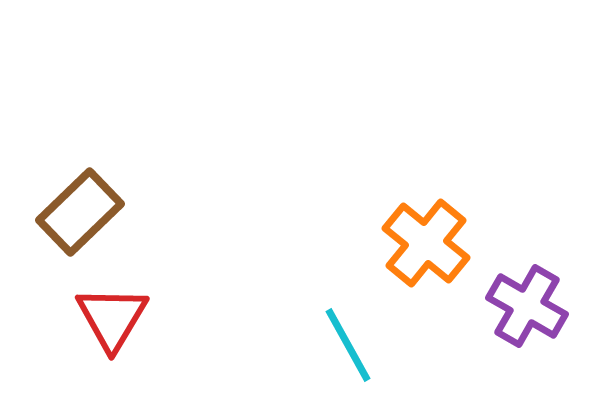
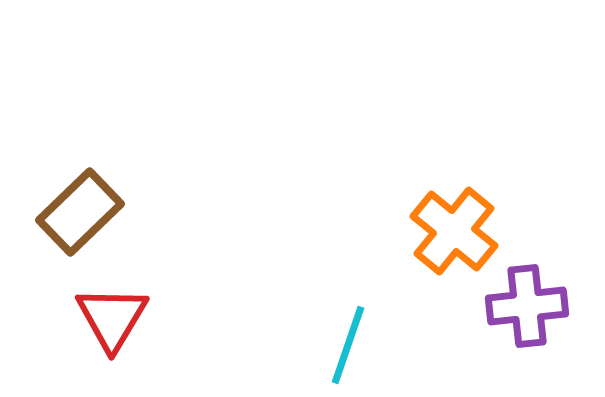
orange cross: moved 28 px right, 12 px up
purple cross: rotated 36 degrees counterclockwise
cyan line: rotated 48 degrees clockwise
